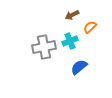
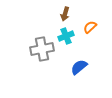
brown arrow: moved 7 px left, 1 px up; rotated 48 degrees counterclockwise
cyan cross: moved 4 px left, 5 px up
gray cross: moved 2 px left, 2 px down
